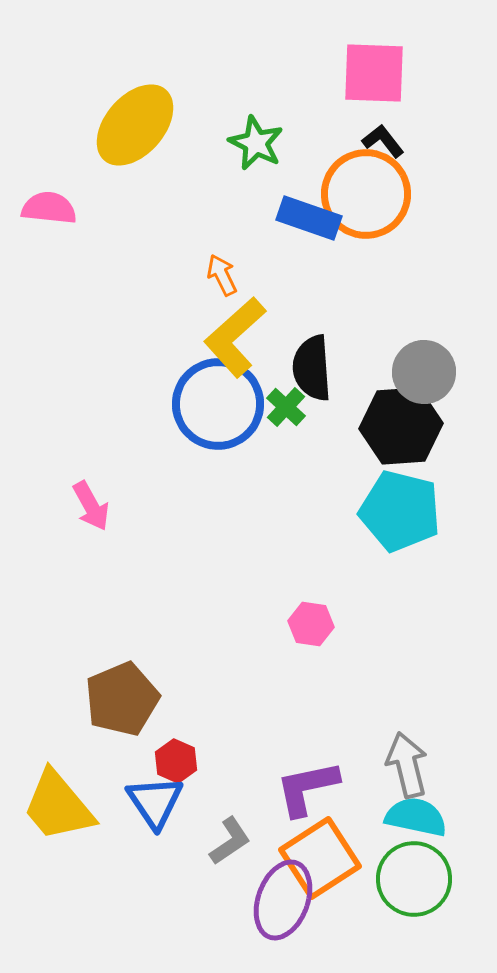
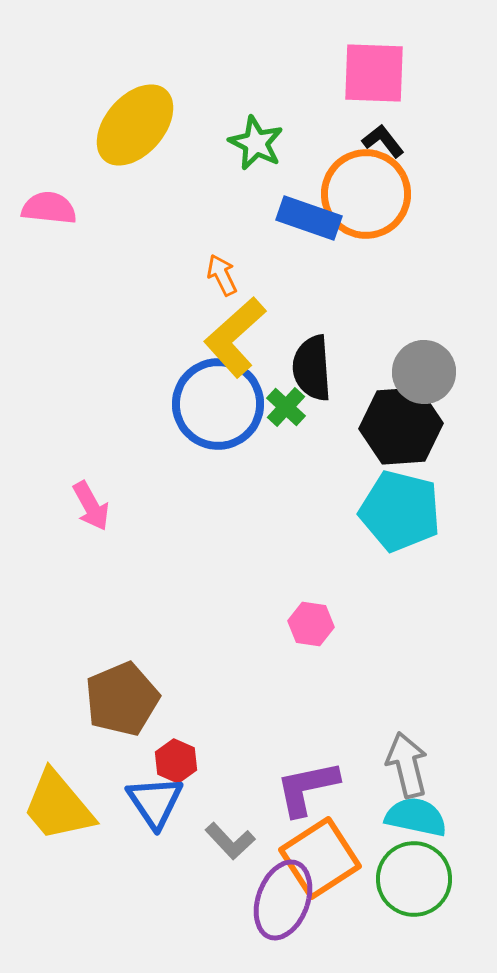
gray L-shape: rotated 81 degrees clockwise
